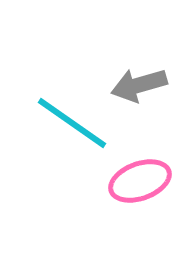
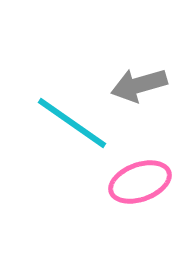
pink ellipse: moved 1 px down
